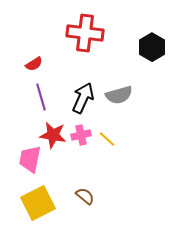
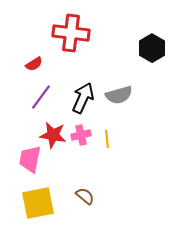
red cross: moved 14 px left
black hexagon: moved 1 px down
purple line: rotated 52 degrees clockwise
yellow line: rotated 42 degrees clockwise
yellow square: rotated 16 degrees clockwise
